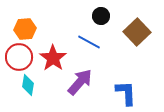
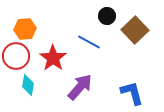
black circle: moved 6 px right
brown square: moved 2 px left, 2 px up
red circle: moved 3 px left, 1 px up
purple arrow: moved 5 px down
blue L-shape: moved 6 px right; rotated 12 degrees counterclockwise
